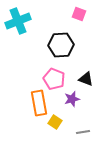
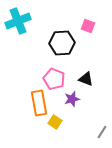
pink square: moved 9 px right, 12 px down
black hexagon: moved 1 px right, 2 px up
gray line: moved 19 px right; rotated 48 degrees counterclockwise
